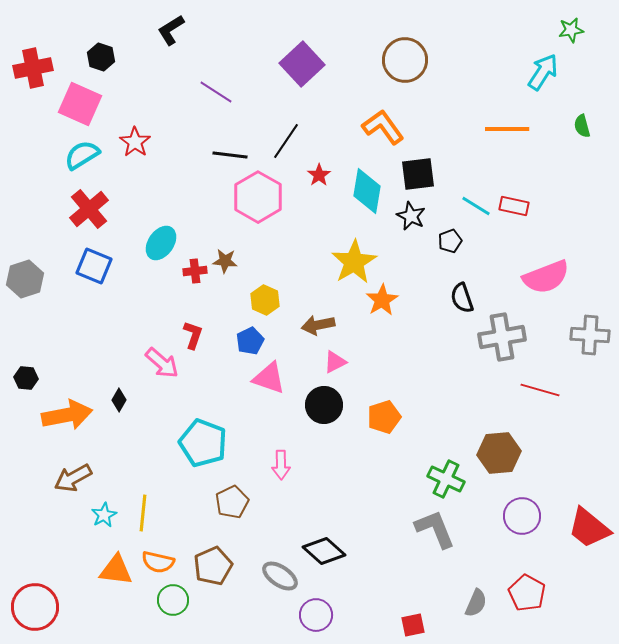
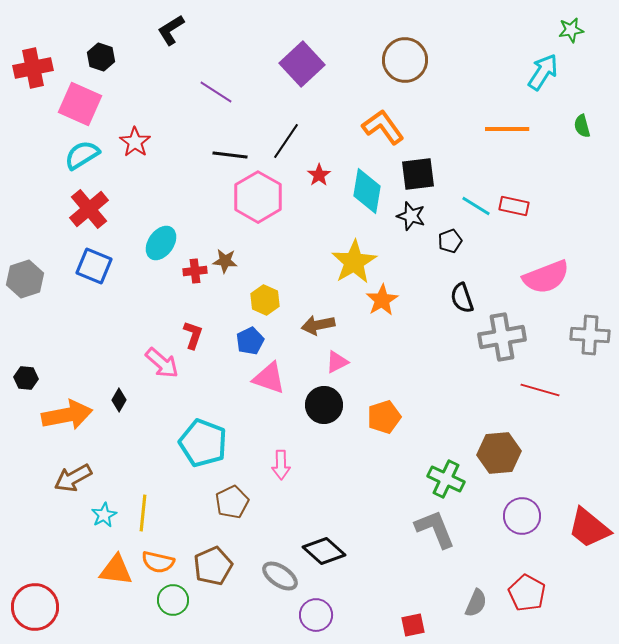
black star at (411, 216): rotated 8 degrees counterclockwise
pink triangle at (335, 362): moved 2 px right
